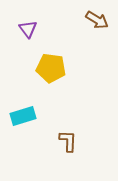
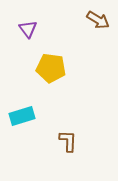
brown arrow: moved 1 px right
cyan rectangle: moved 1 px left
